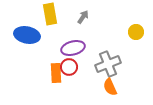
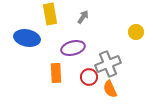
blue ellipse: moved 3 px down
red circle: moved 20 px right, 10 px down
orange semicircle: moved 2 px down
